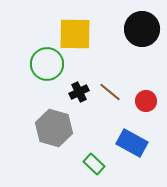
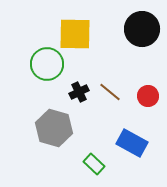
red circle: moved 2 px right, 5 px up
